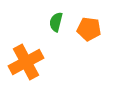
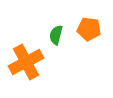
green semicircle: moved 13 px down
